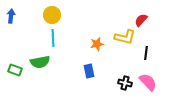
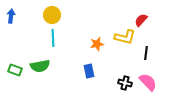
green semicircle: moved 4 px down
